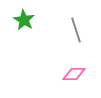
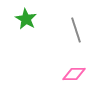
green star: moved 2 px right, 1 px up
